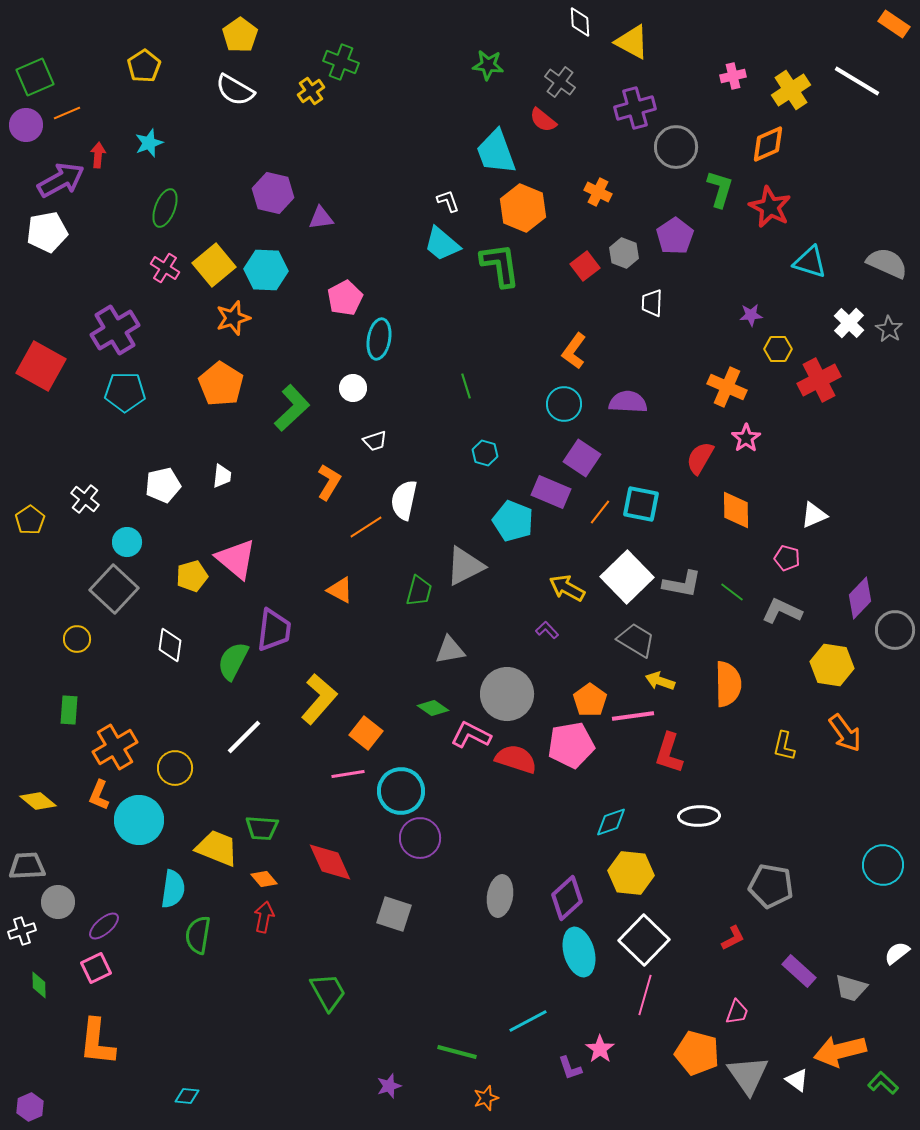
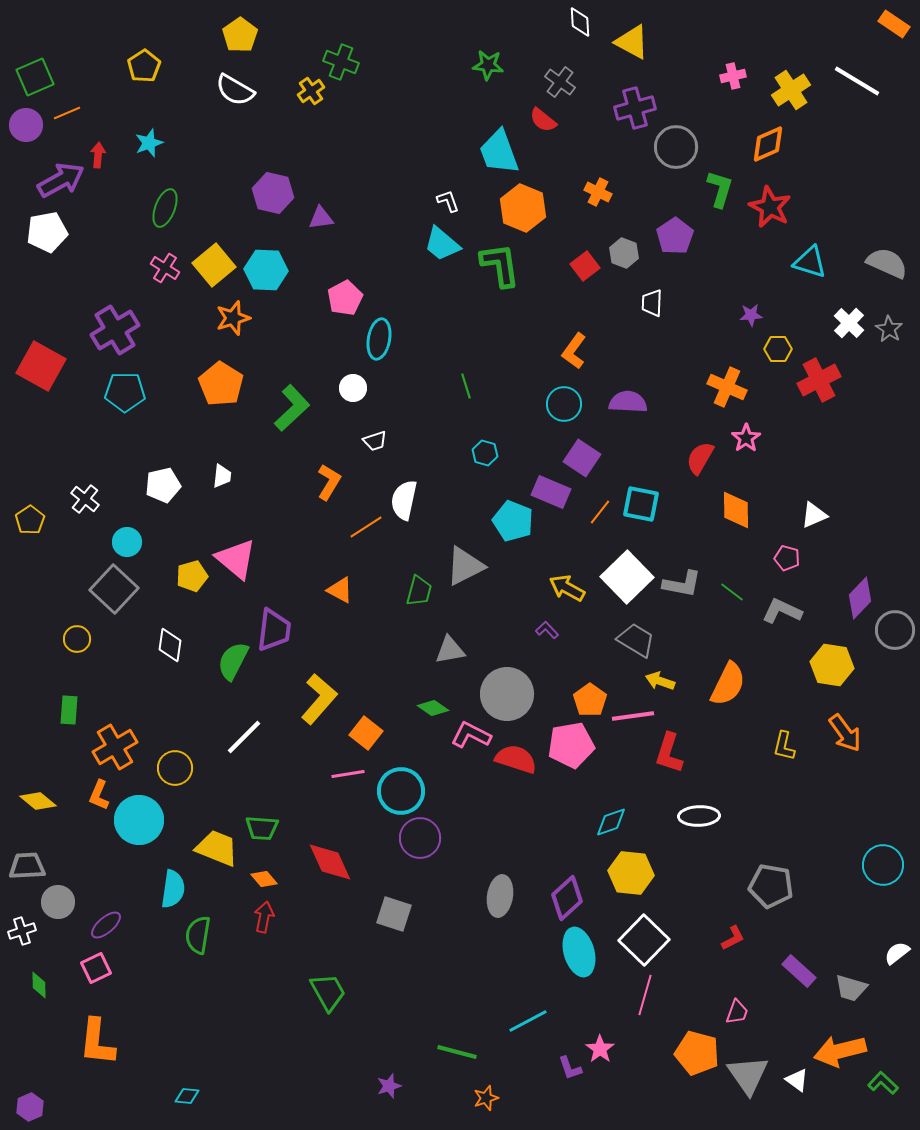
cyan trapezoid at (496, 152): moved 3 px right
orange semicircle at (728, 684): rotated 27 degrees clockwise
purple ellipse at (104, 926): moved 2 px right, 1 px up
